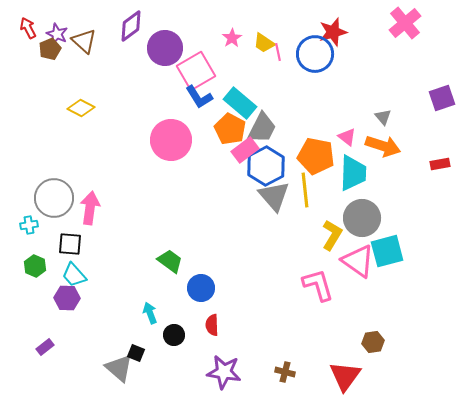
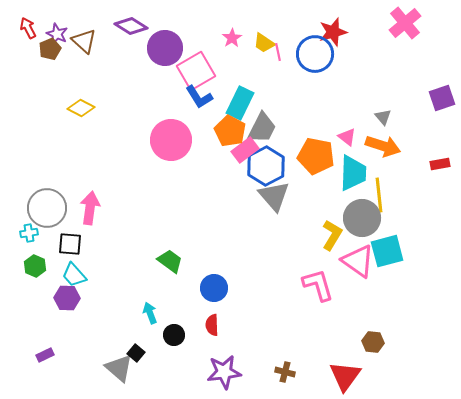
purple diamond at (131, 26): rotated 68 degrees clockwise
cyan rectangle at (240, 103): rotated 76 degrees clockwise
orange pentagon at (230, 129): moved 2 px down
yellow line at (305, 190): moved 74 px right, 5 px down
gray circle at (54, 198): moved 7 px left, 10 px down
cyan cross at (29, 225): moved 8 px down
blue circle at (201, 288): moved 13 px right
brown hexagon at (373, 342): rotated 15 degrees clockwise
purple rectangle at (45, 347): moved 8 px down; rotated 12 degrees clockwise
black square at (136, 353): rotated 18 degrees clockwise
purple star at (224, 372): rotated 16 degrees counterclockwise
